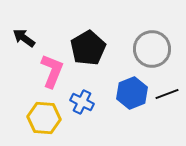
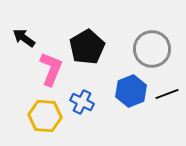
black pentagon: moved 1 px left, 1 px up
pink L-shape: moved 1 px left, 2 px up
blue hexagon: moved 1 px left, 2 px up
yellow hexagon: moved 1 px right, 2 px up
